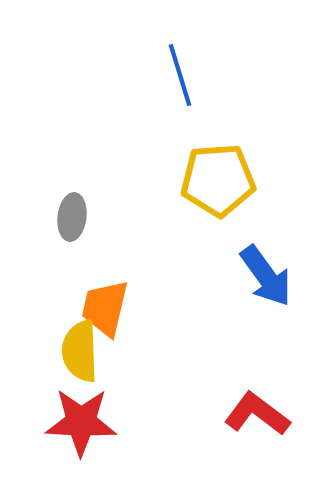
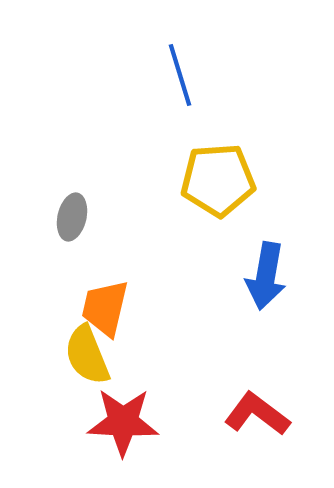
gray ellipse: rotated 6 degrees clockwise
blue arrow: rotated 46 degrees clockwise
yellow semicircle: moved 7 px right, 4 px down; rotated 20 degrees counterclockwise
red star: moved 42 px right
